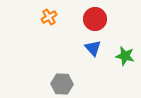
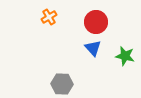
red circle: moved 1 px right, 3 px down
